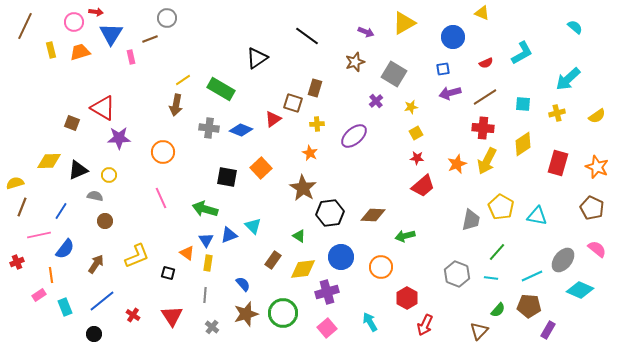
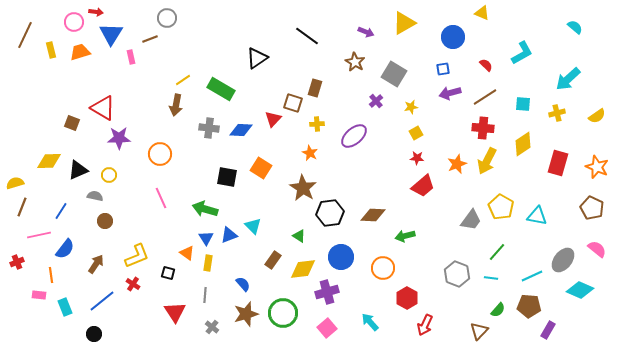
brown line at (25, 26): moved 9 px down
brown star at (355, 62): rotated 24 degrees counterclockwise
red semicircle at (486, 63): moved 2 px down; rotated 112 degrees counterclockwise
red triangle at (273, 119): rotated 12 degrees counterclockwise
blue diamond at (241, 130): rotated 20 degrees counterclockwise
orange circle at (163, 152): moved 3 px left, 2 px down
orange square at (261, 168): rotated 15 degrees counterclockwise
gray trapezoid at (471, 220): rotated 25 degrees clockwise
blue triangle at (206, 240): moved 2 px up
orange circle at (381, 267): moved 2 px right, 1 px down
pink rectangle at (39, 295): rotated 40 degrees clockwise
red cross at (133, 315): moved 31 px up
red triangle at (172, 316): moved 3 px right, 4 px up
cyan arrow at (370, 322): rotated 12 degrees counterclockwise
